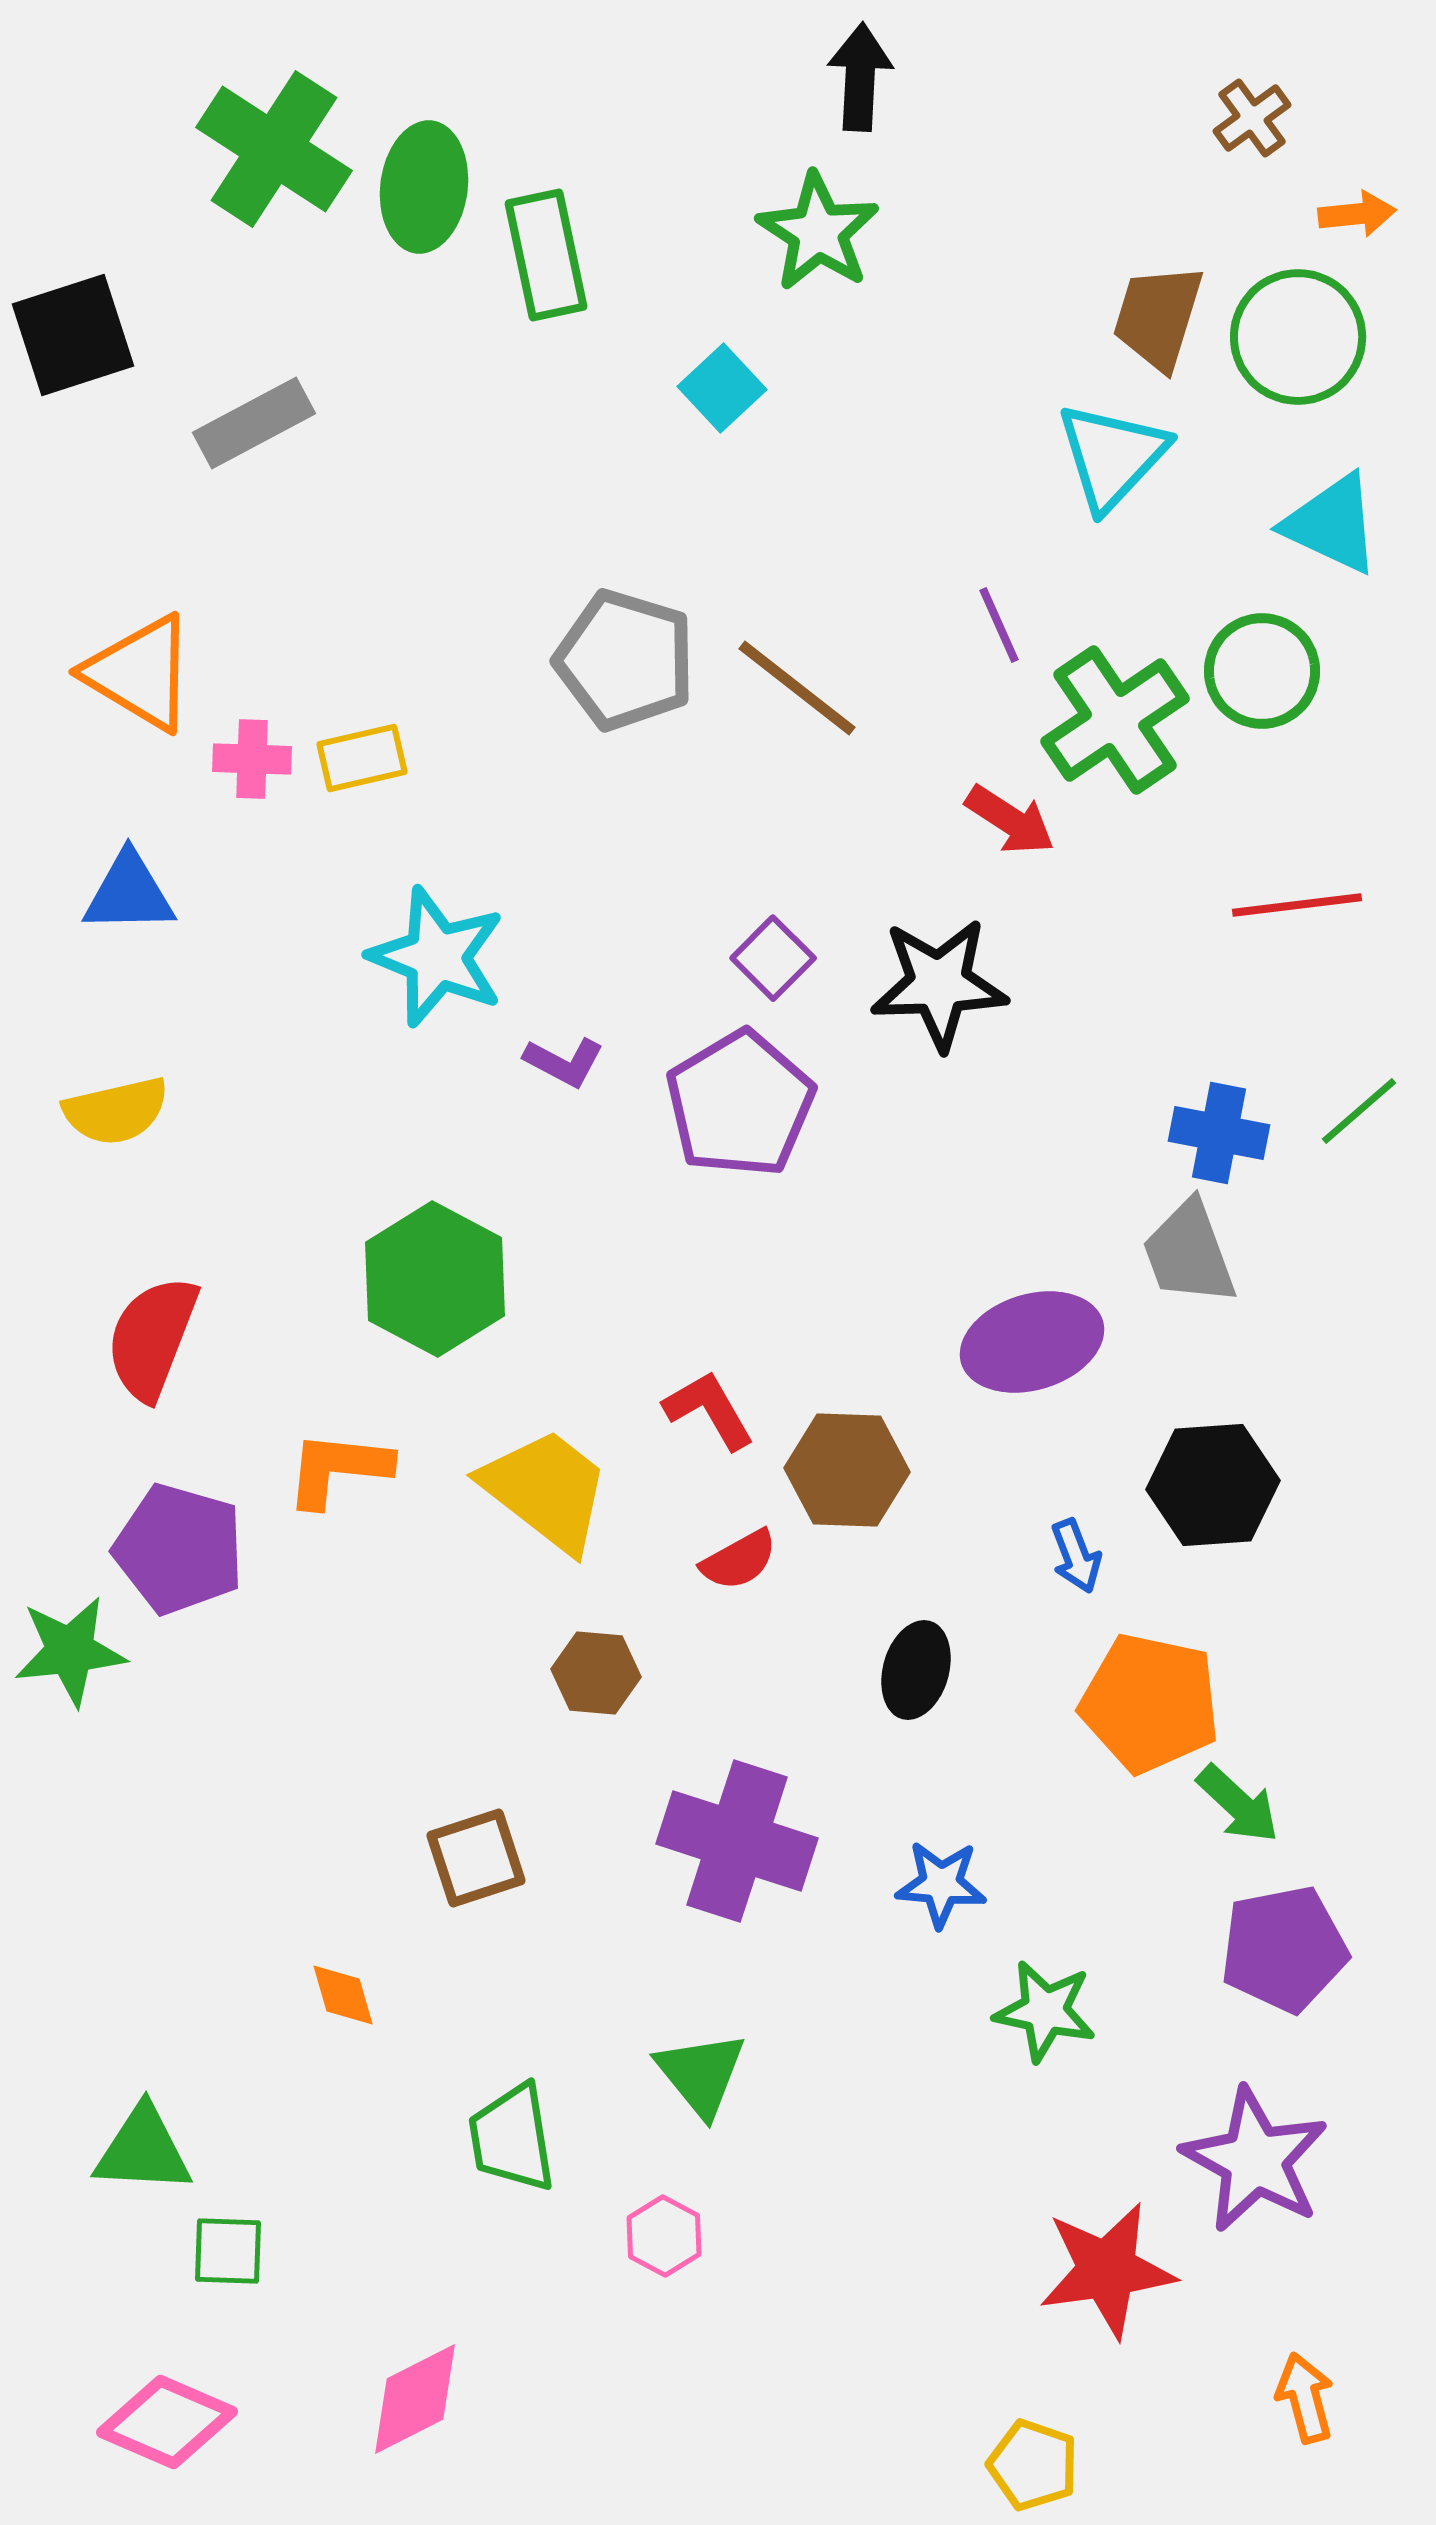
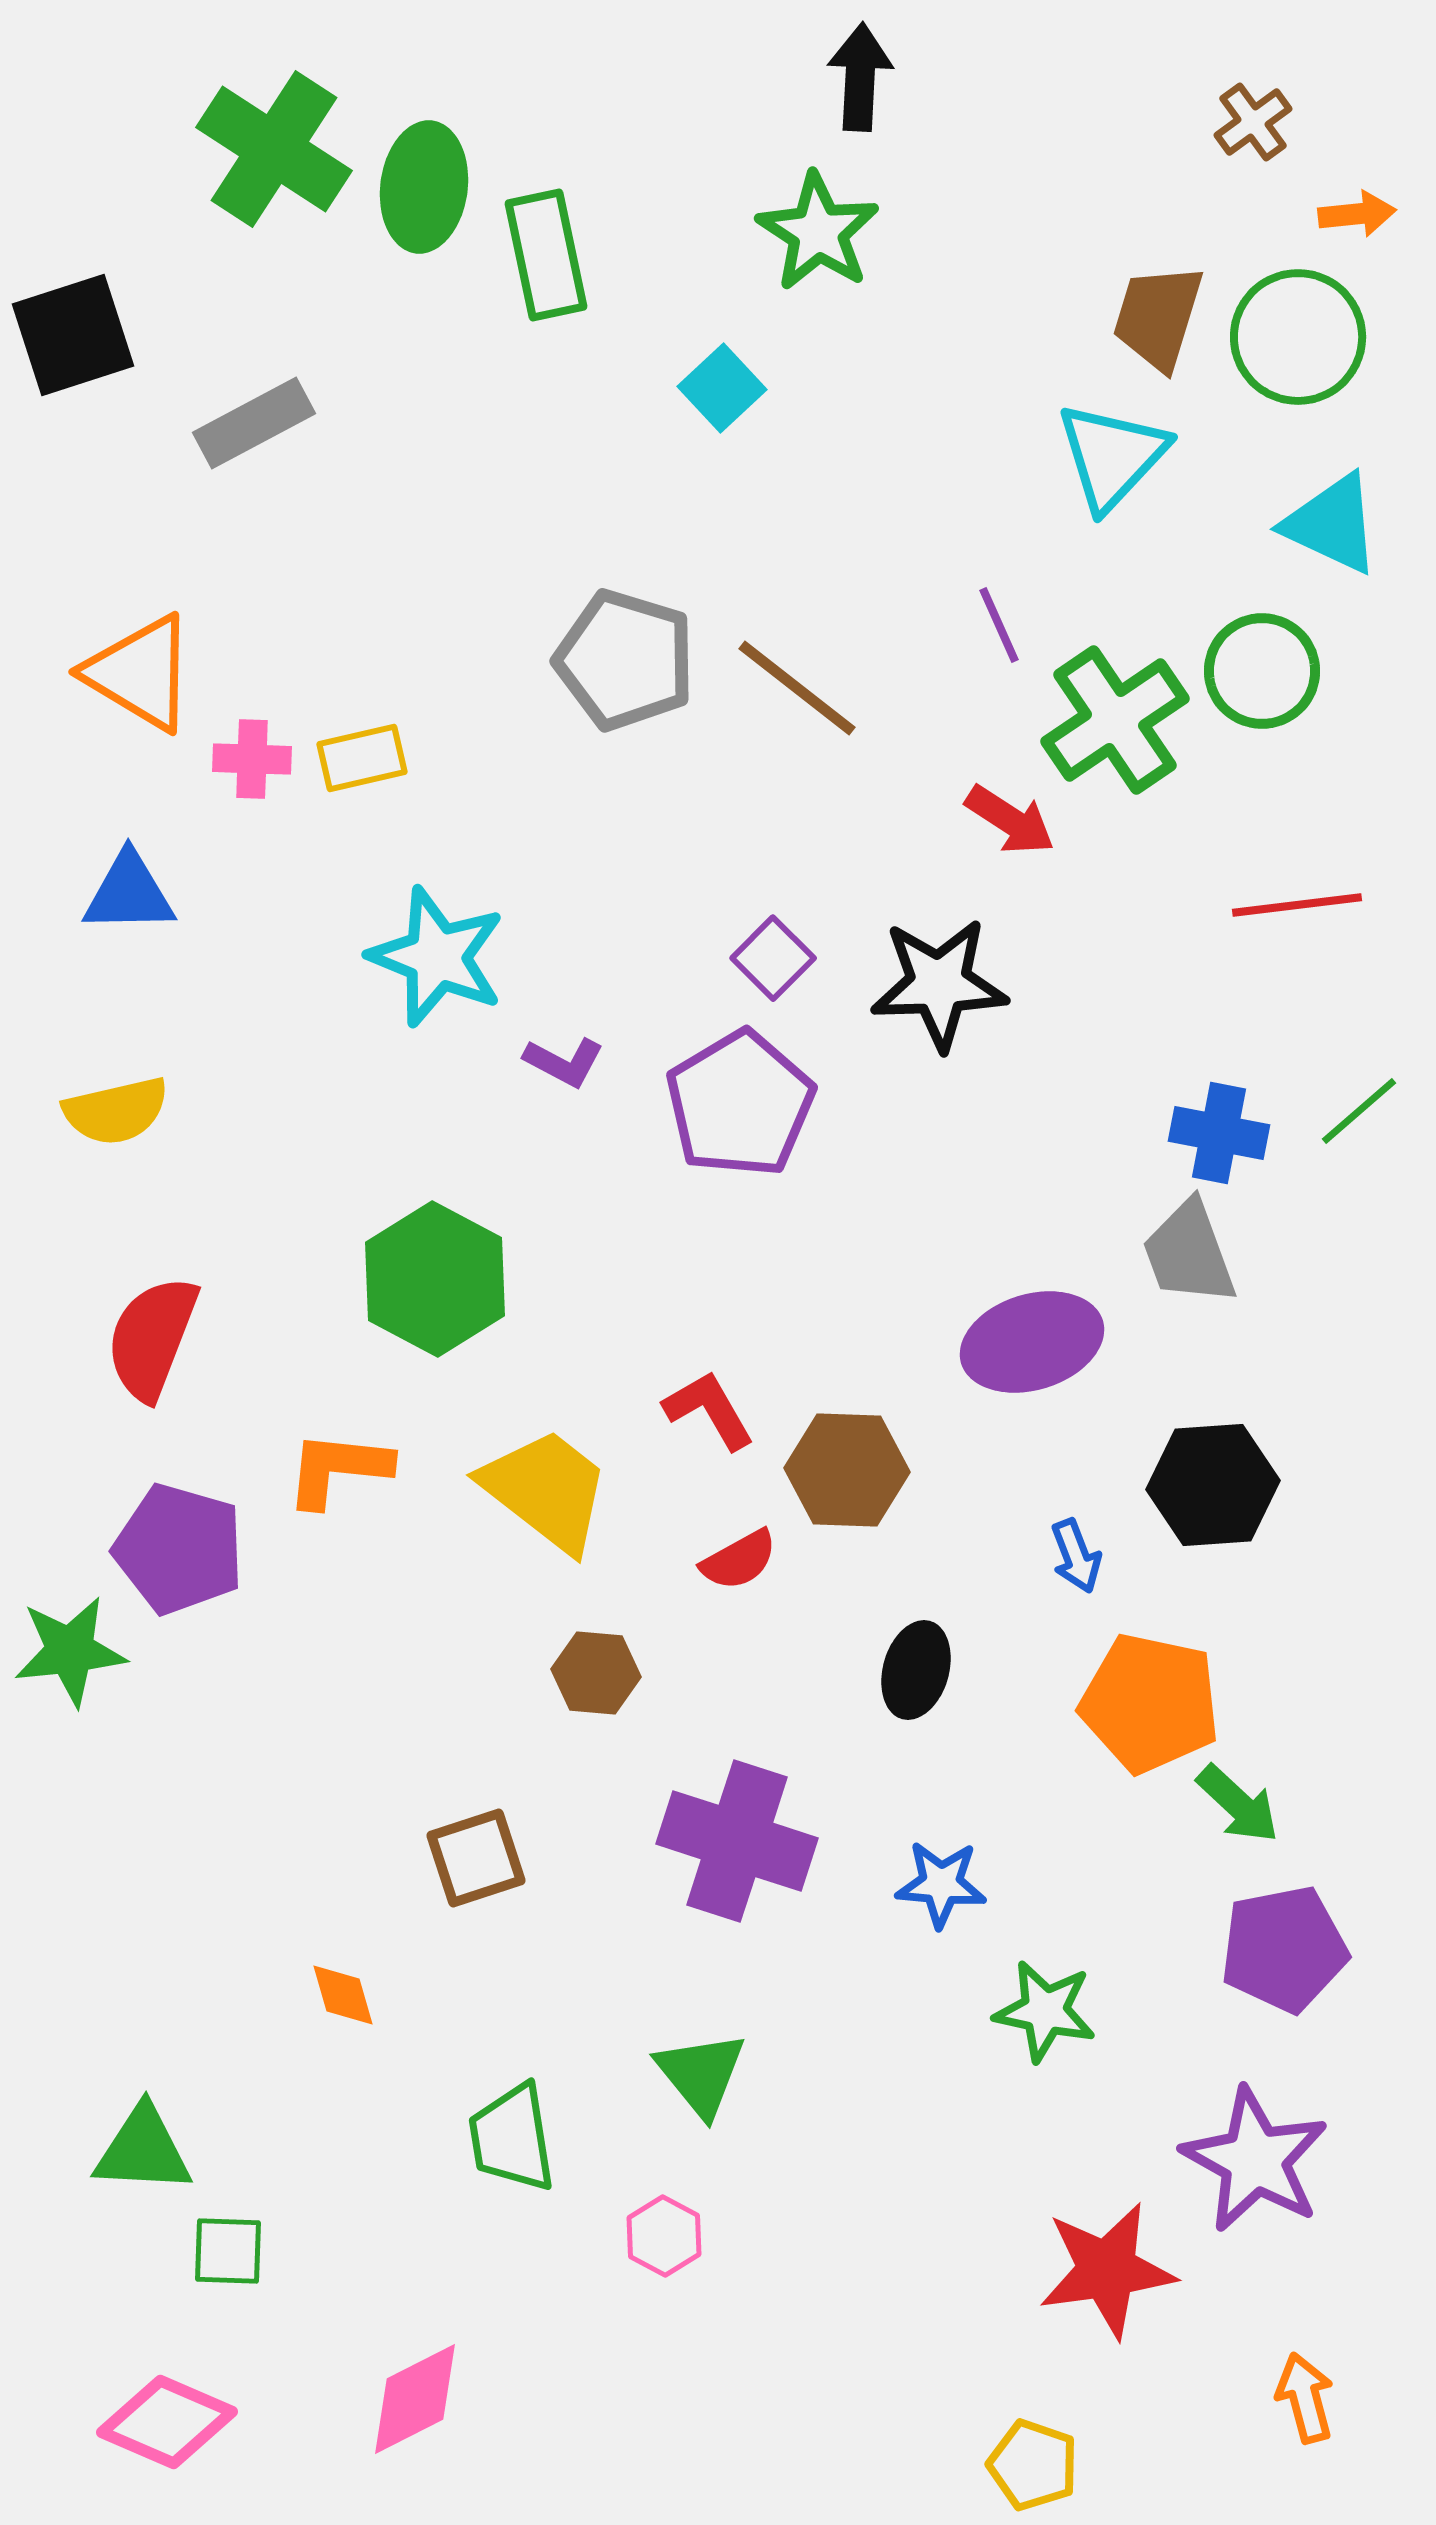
brown cross at (1252, 118): moved 1 px right, 4 px down
